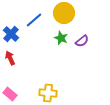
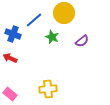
blue cross: moved 2 px right; rotated 21 degrees counterclockwise
green star: moved 9 px left, 1 px up
red arrow: rotated 40 degrees counterclockwise
yellow cross: moved 4 px up; rotated 12 degrees counterclockwise
